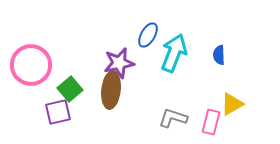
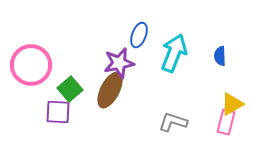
blue ellipse: moved 9 px left; rotated 10 degrees counterclockwise
blue semicircle: moved 1 px right, 1 px down
brown ellipse: moved 1 px left; rotated 21 degrees clockwise
purple square: rotated 16 degrees clockwise
gray L-shape: moved 4 px down
pink rectangle: moved 15 px right
